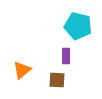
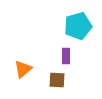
cyan pentagon: rotated 28 degrees counterclockwise
orange triangle: moved 1 px right, 1 px up
